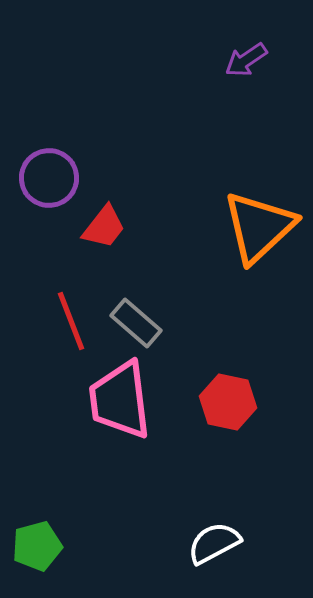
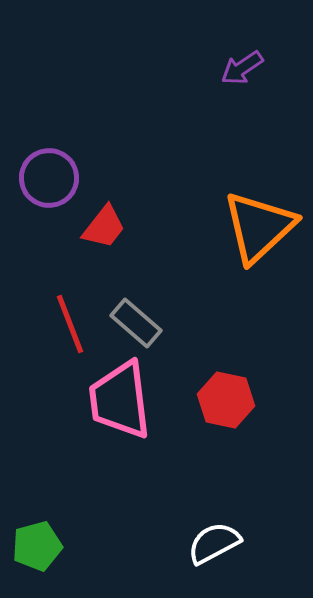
purple arrow: moved 4 px left, 8 px down
red line: moved 1 px left, 3 px down
red hexagon: moved 2 px left, 2 px up
